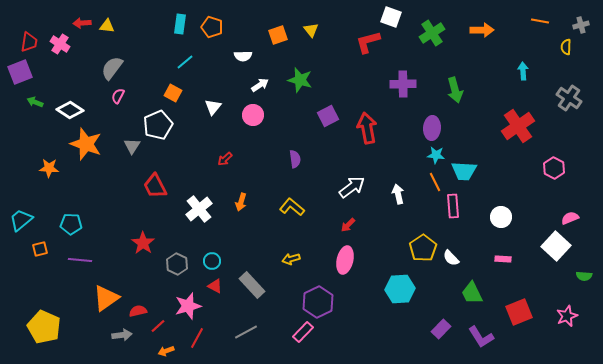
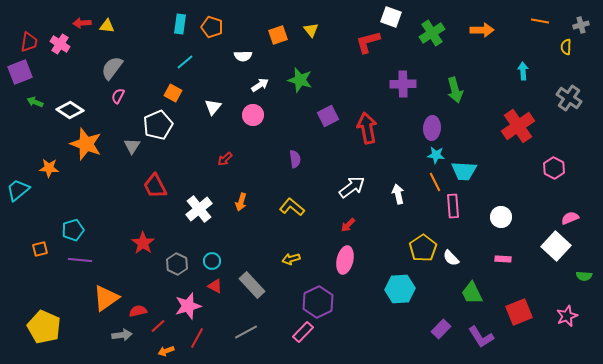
cyan trapezoid at (21, 220): moved 3 px left, 30 px up
cyan pentagon at (71, 224): moved 2 px right, 6 px down; rotated 20 degrees counterclockwise
